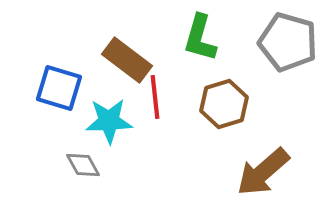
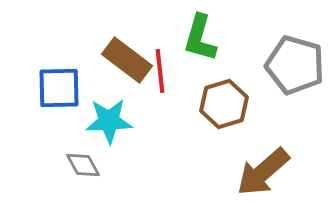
gray pentagon: moved 7 px right, 23 px down
blue square: rotated 18 degrees counterclockwise
red line: moved 5 px right, 26 px up
